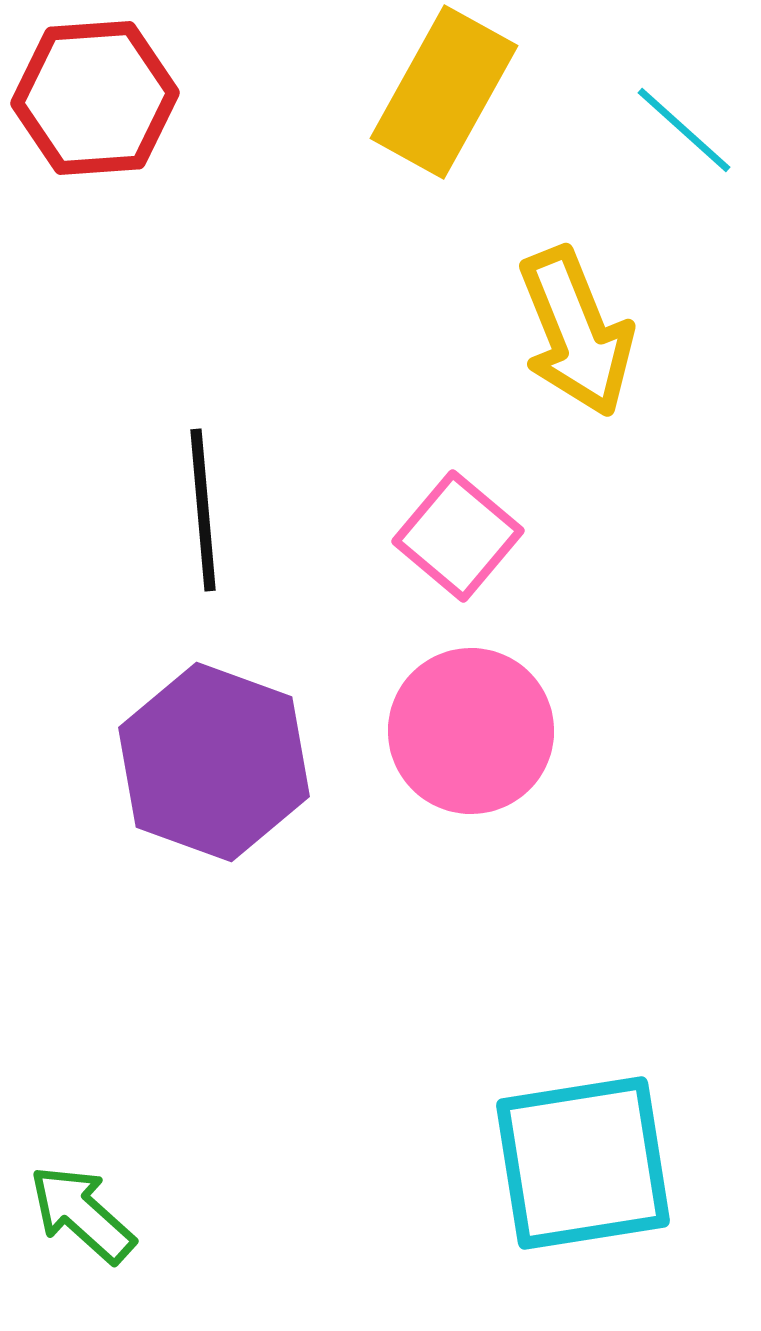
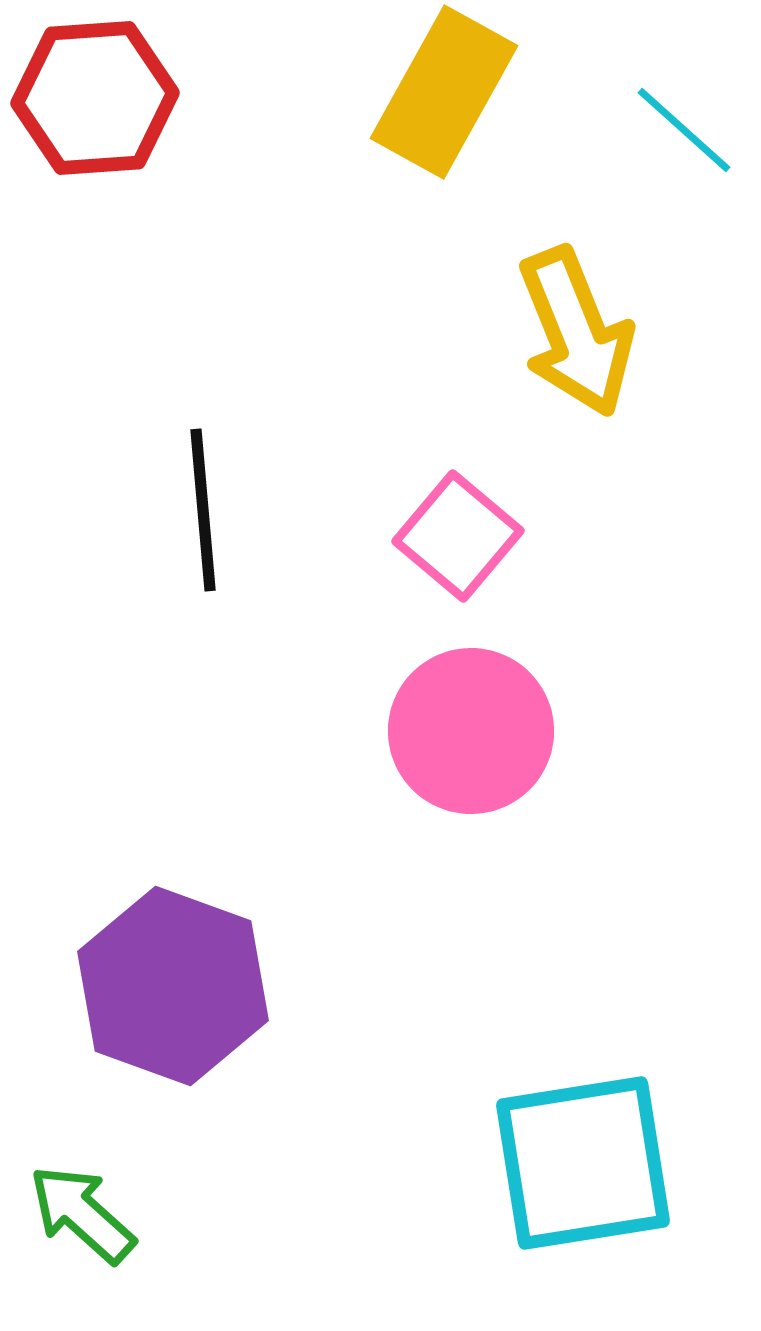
purple hexagon: moved 41 px left, 224 px down
